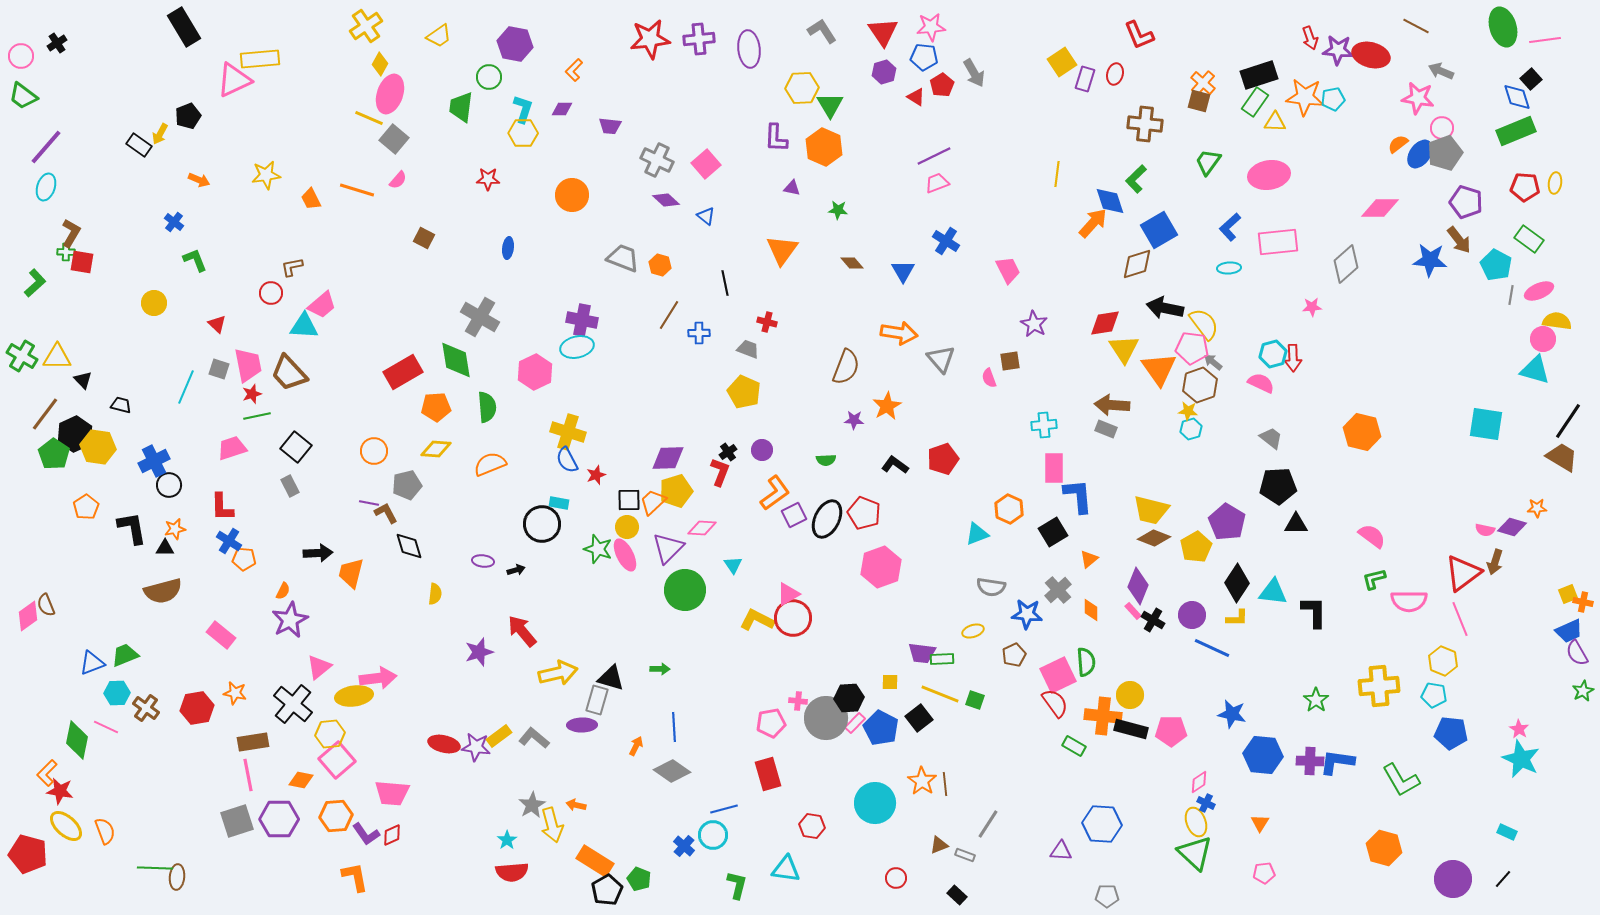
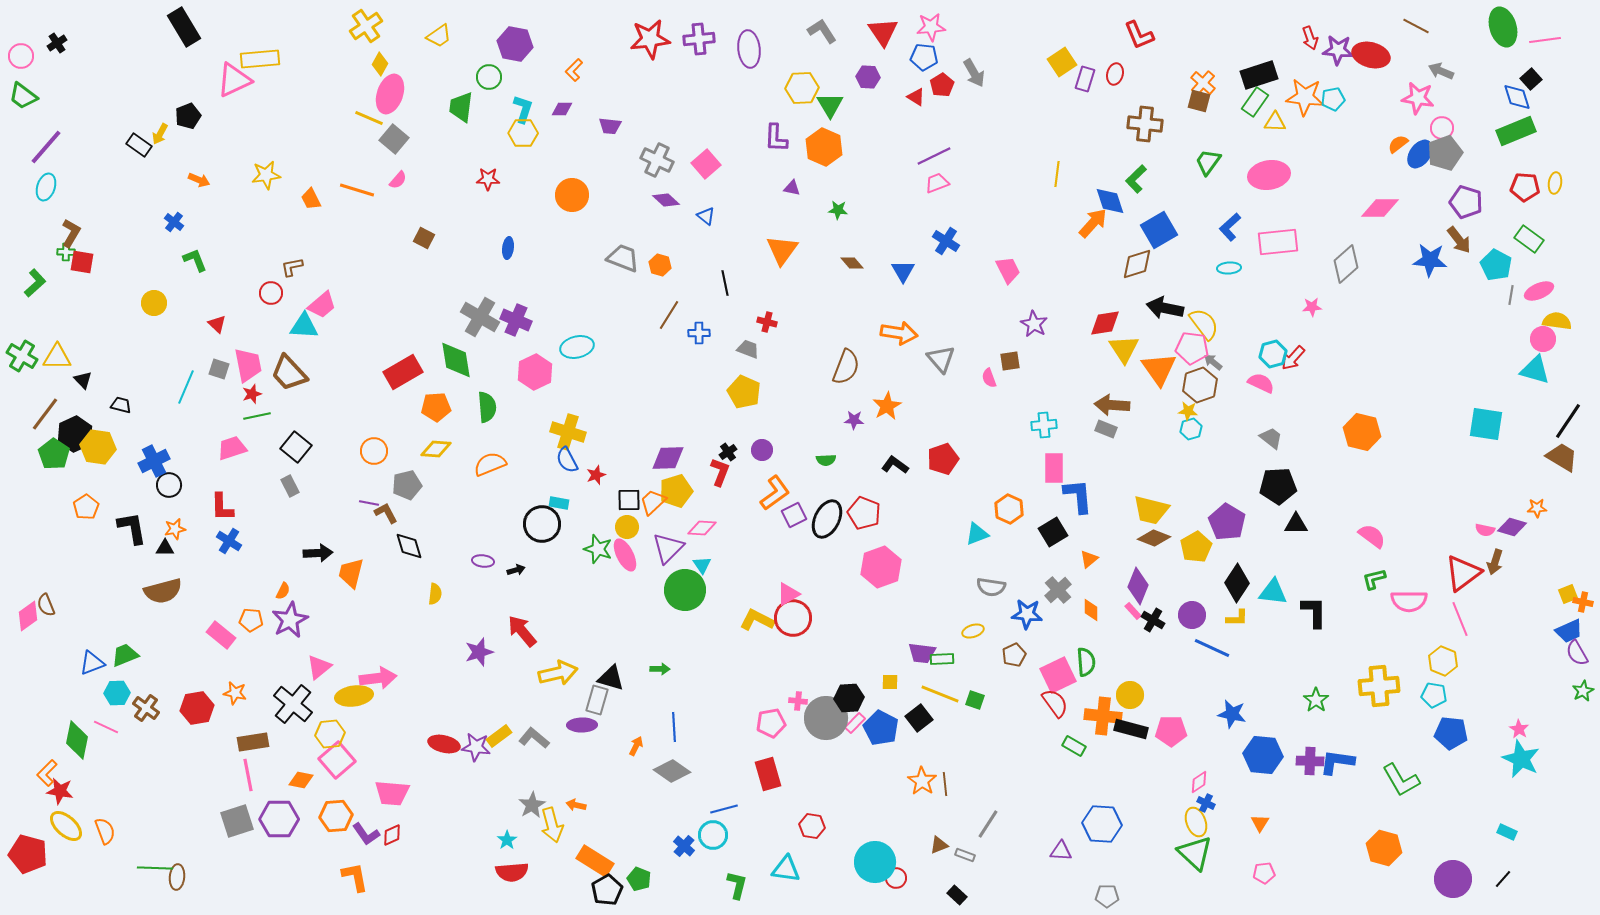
purple hexagon at (884, 72): moved 16 px left, 5 px down; rotated 20 degrees clockwise
purple cross at (582, 320): moved 66 px left; rotated 12 degrees clockwise
red arrow at (1293, 358): rotated 44 degrees clockwise
orange pentagon at (244, 559): moved 7 px right, 61 px down
cyan triangle at (733, 565): moved 31 px left
cyan circle at (875, 803): moved 59 px down
